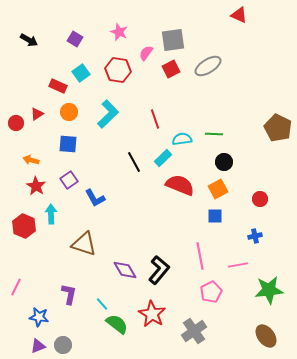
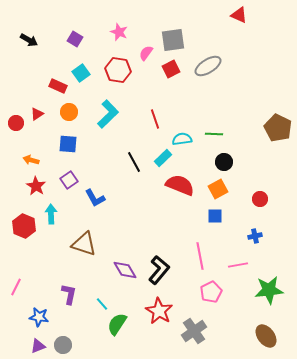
red star at (152, 314): moved 7 px right, 3 px up
green semicircle at (117, 324): rotated 95 degrees counterclockwise
